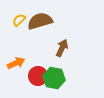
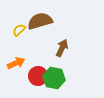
yellow semicircle: moved 10 px down
